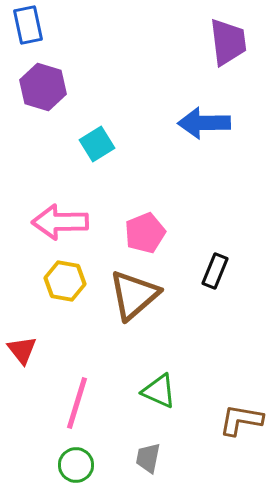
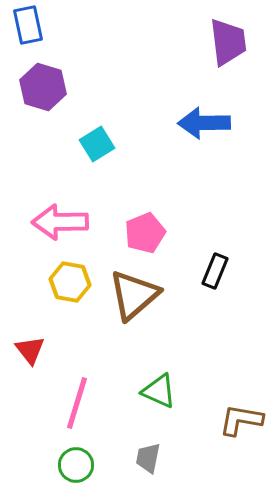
yellow hexagon: moved 5 px right, 1 px down
red triangle: moved 8 px right
